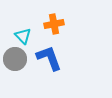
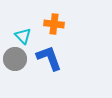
orange cross: rotated 18 degrees clockwise
